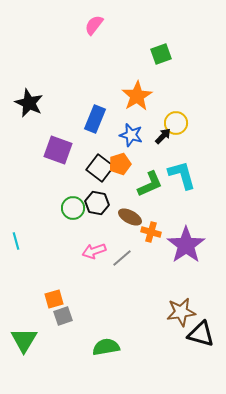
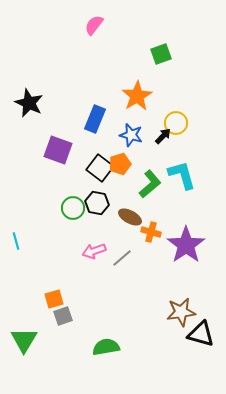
green L-shape: rotated 16 degrees counterclockwise
